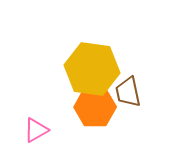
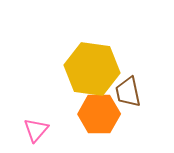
orange hexagon: moved 4 px right, 7 px down
pink triangle: rotated 20 degrees counterclockwise
